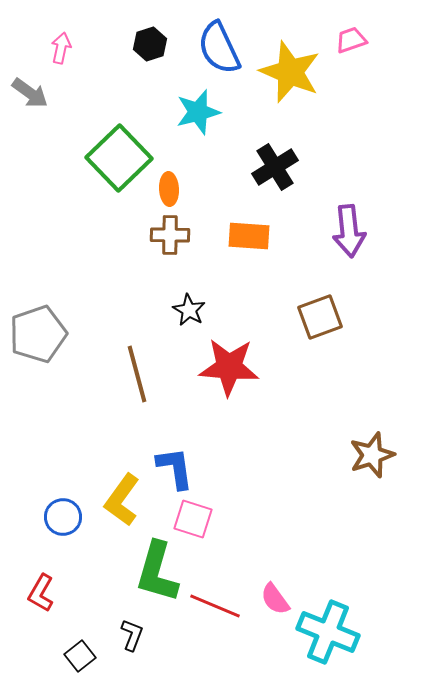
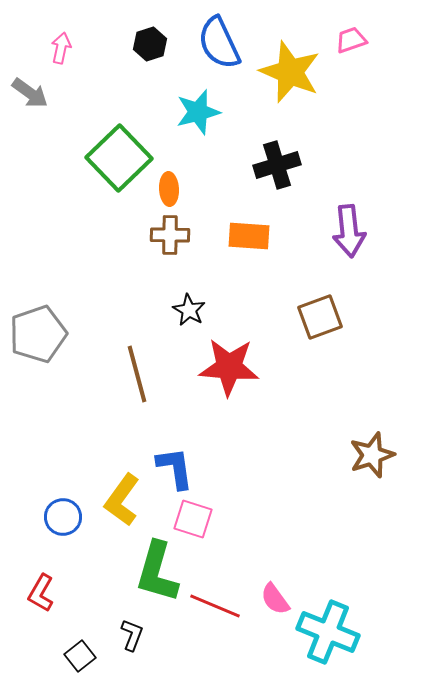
blue semicircle: moved 5 px up
black cross: moved 2 px right, 2 px up; rotated 15 degrees clockwise
